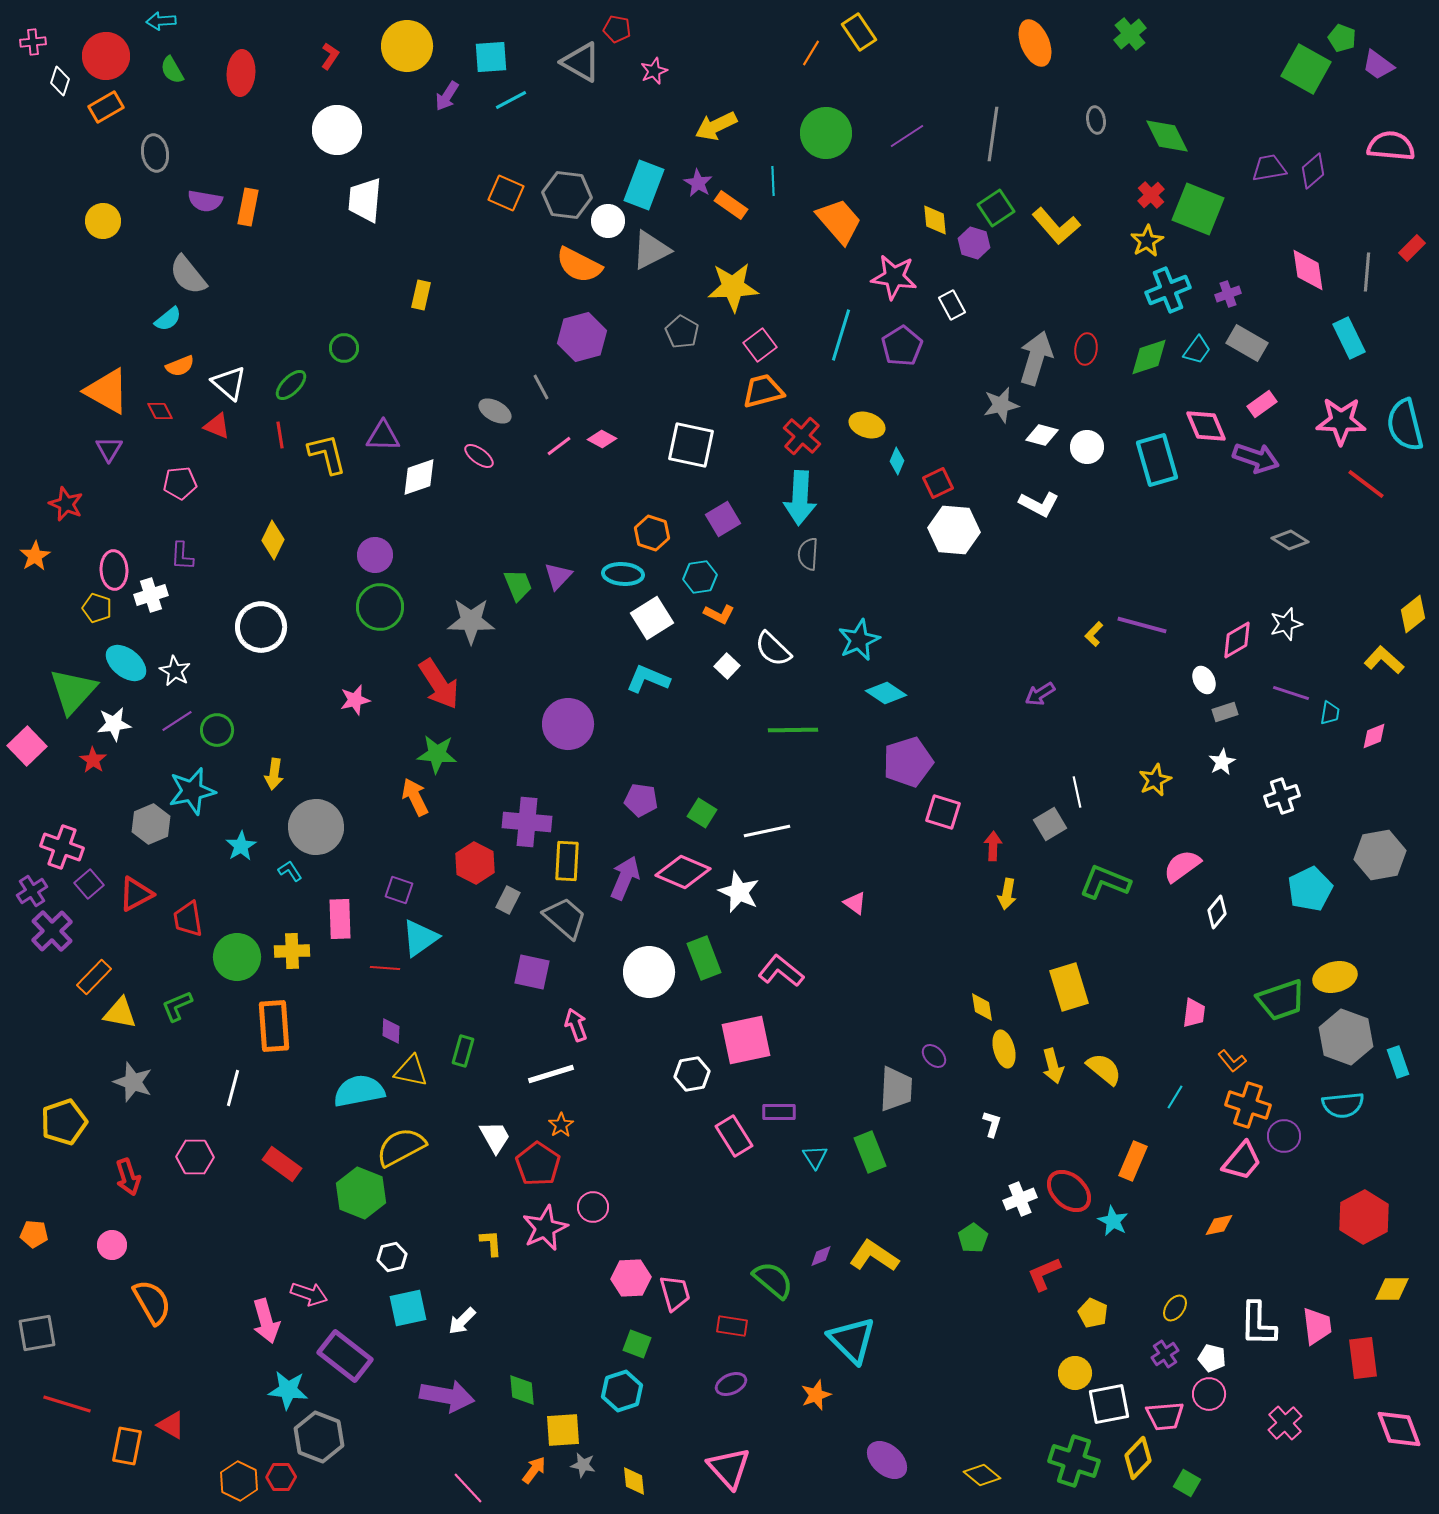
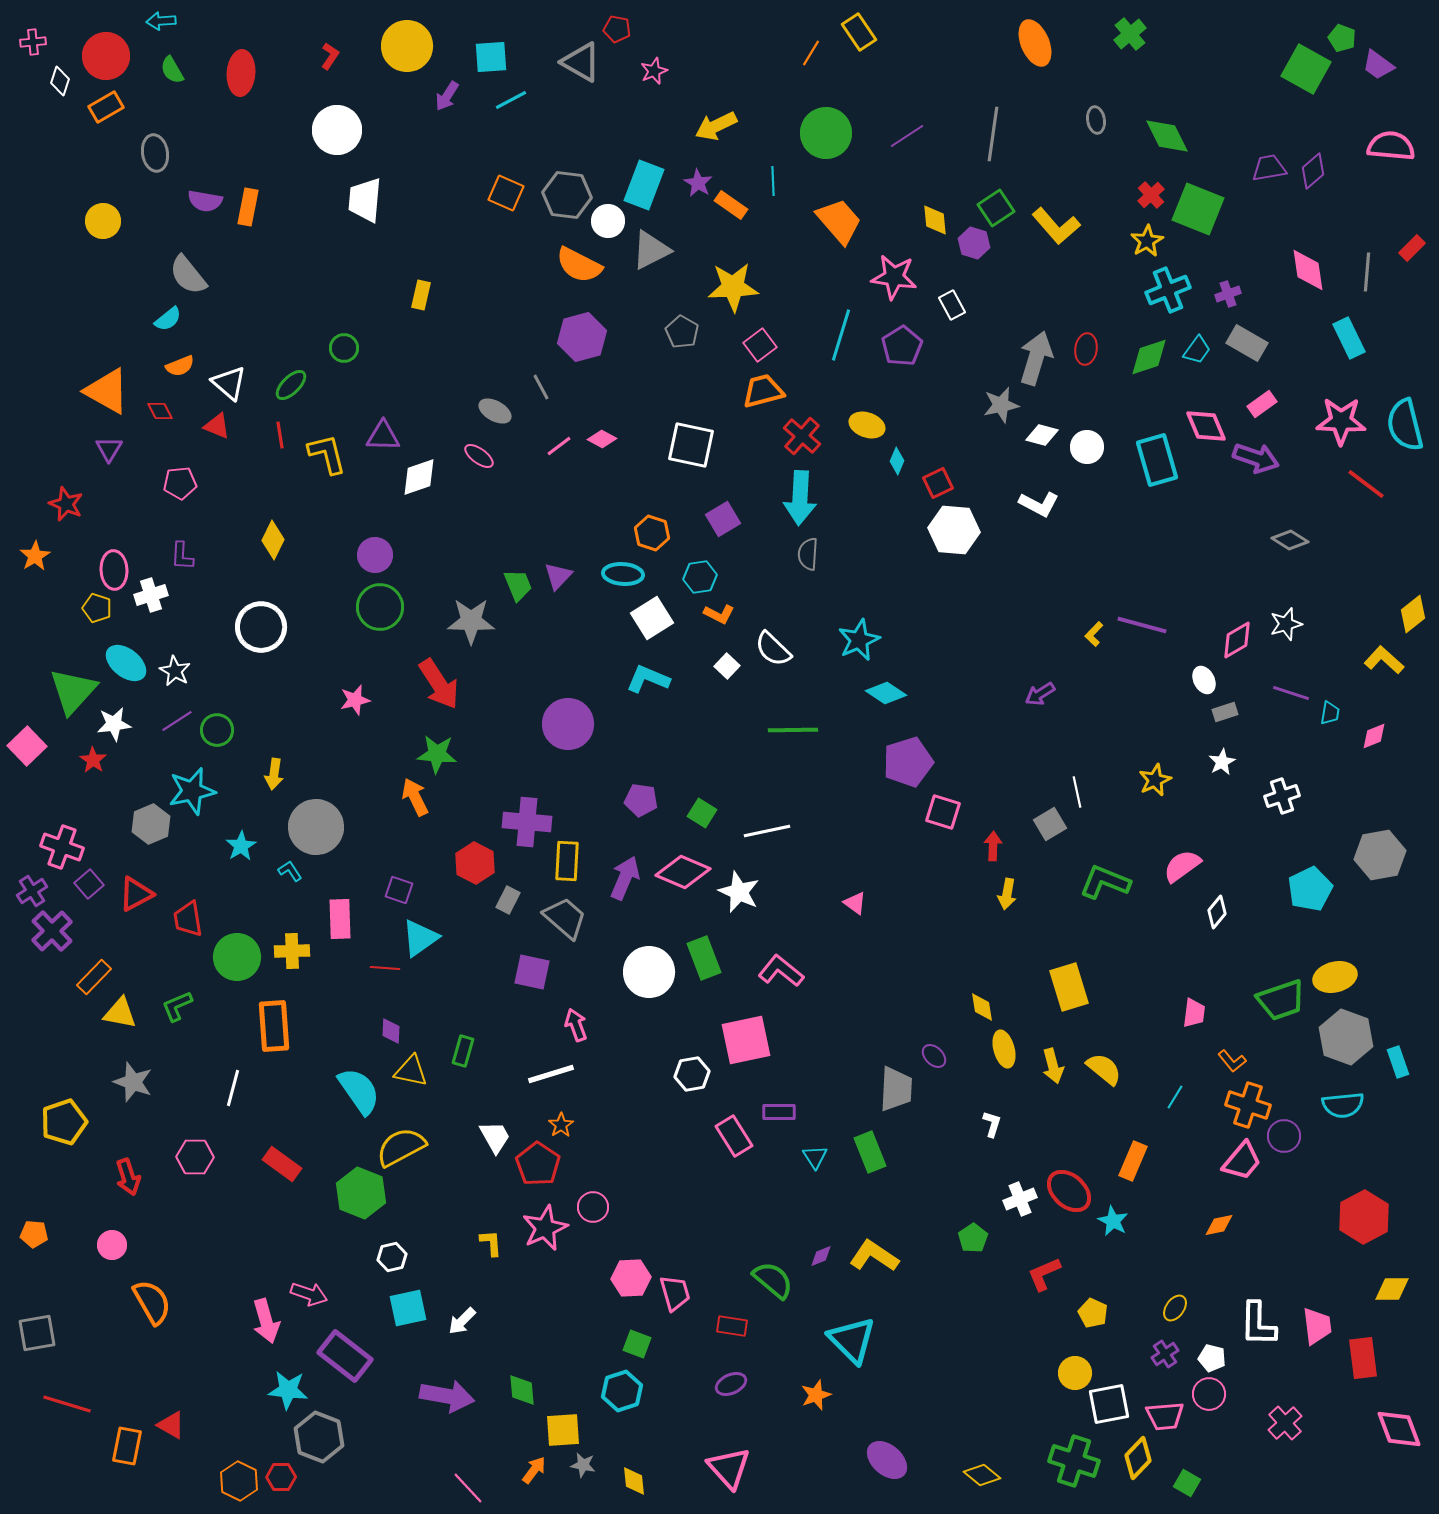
cyan semicircle at (359, 1091): rotated 66 degrees clockwise
